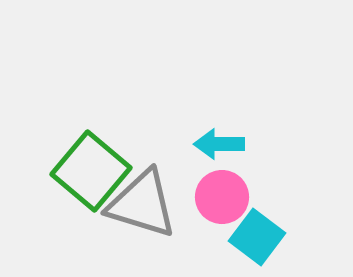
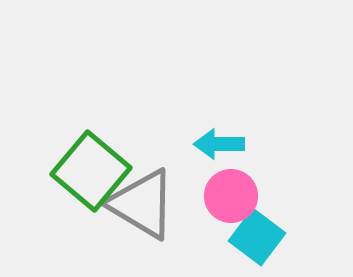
pink circle: moved 9 px right, 1 px up
gray triangle: rotated 14 degrees clockwise
